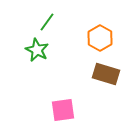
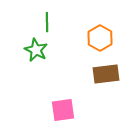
green line: rotated 36 degrees counterclockwise
green star: moved 1 px left
brown rectangle: rotated 24 degrees counterclockwise
